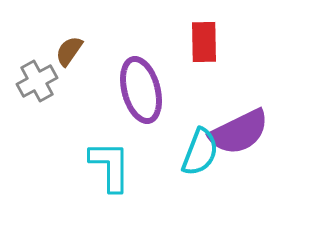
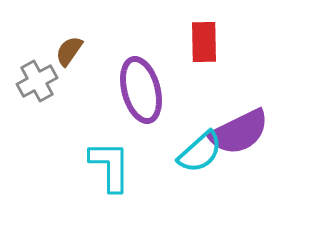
cyan semicircle: rotated 27 degrees clockwise
